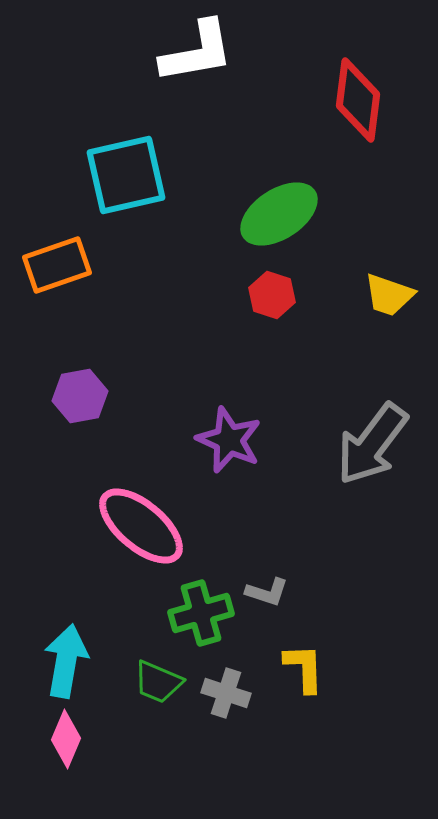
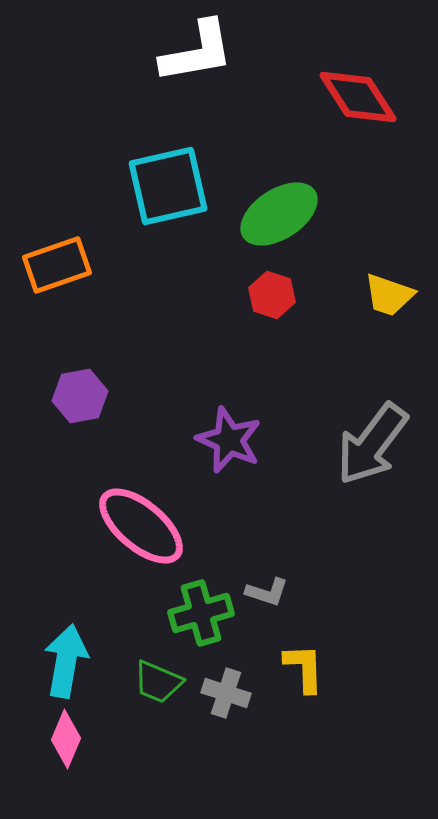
red diamond: moved 3 px up; rotated 40 degrees counterclockwise
cyan square: moved 42 px right, 11 px down
